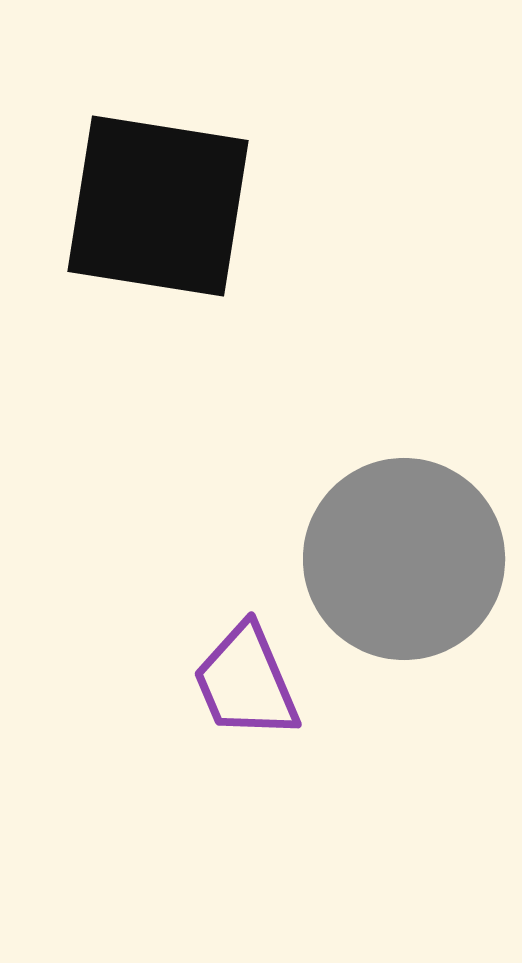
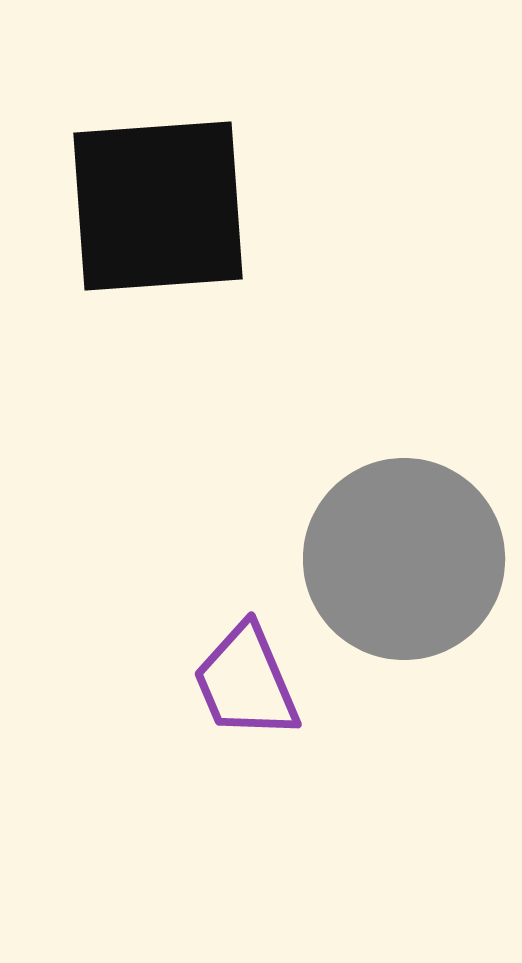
black square: rotated 13 degrees counterclockwise
